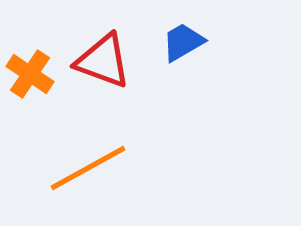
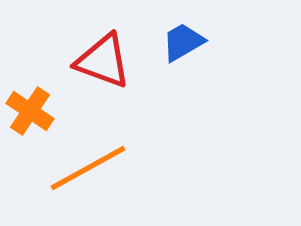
orange cross: moved 37 px down
